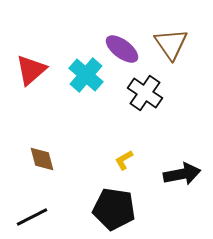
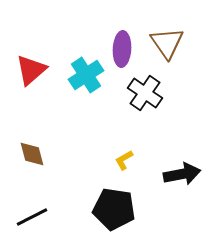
brown triangle: moved 4 px left, 1 px up
purple ellipse: rotated 56 degrees clockwise
cyan cross: rotated 16 degrees clockwise
brown diamond: moved 10 px left, 5 px up
